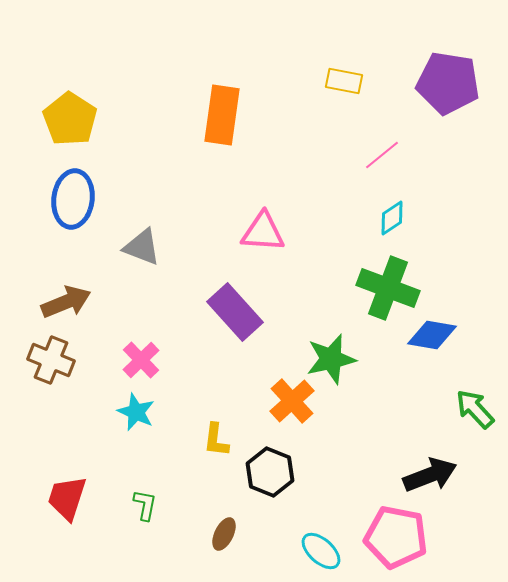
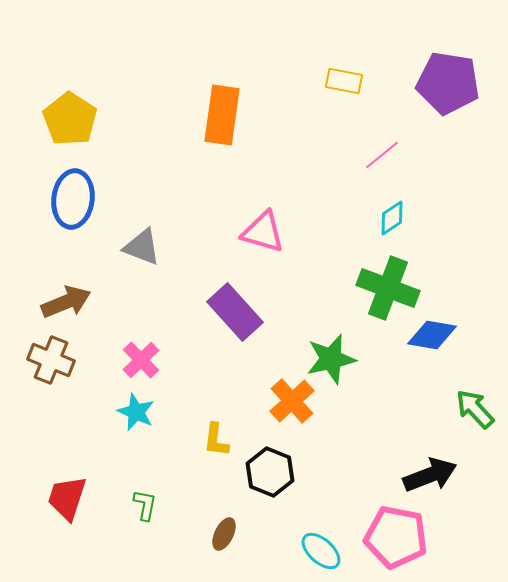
pink triangle: rotated 12 degrees clockwise
